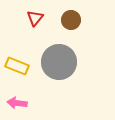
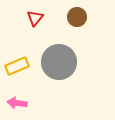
brown circle: moved 6 px right, 3 px up
yellow rectangle: rotated 45 degrees counterclockwise
